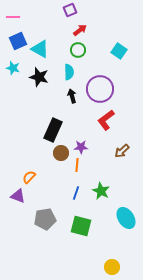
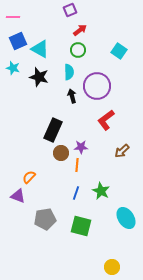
purple circle: moved 3 px left, 3 px up
